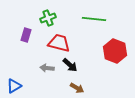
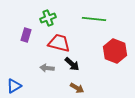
black arrow: moved 2 px right, 1 px up
